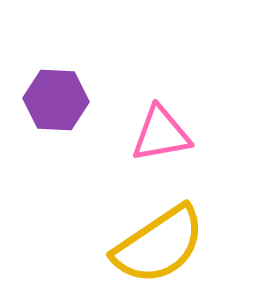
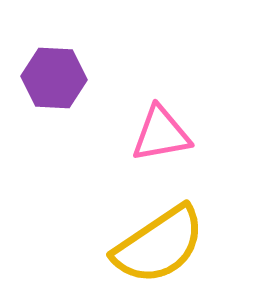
purple hexagon: moved 2 px left, 22 px up
